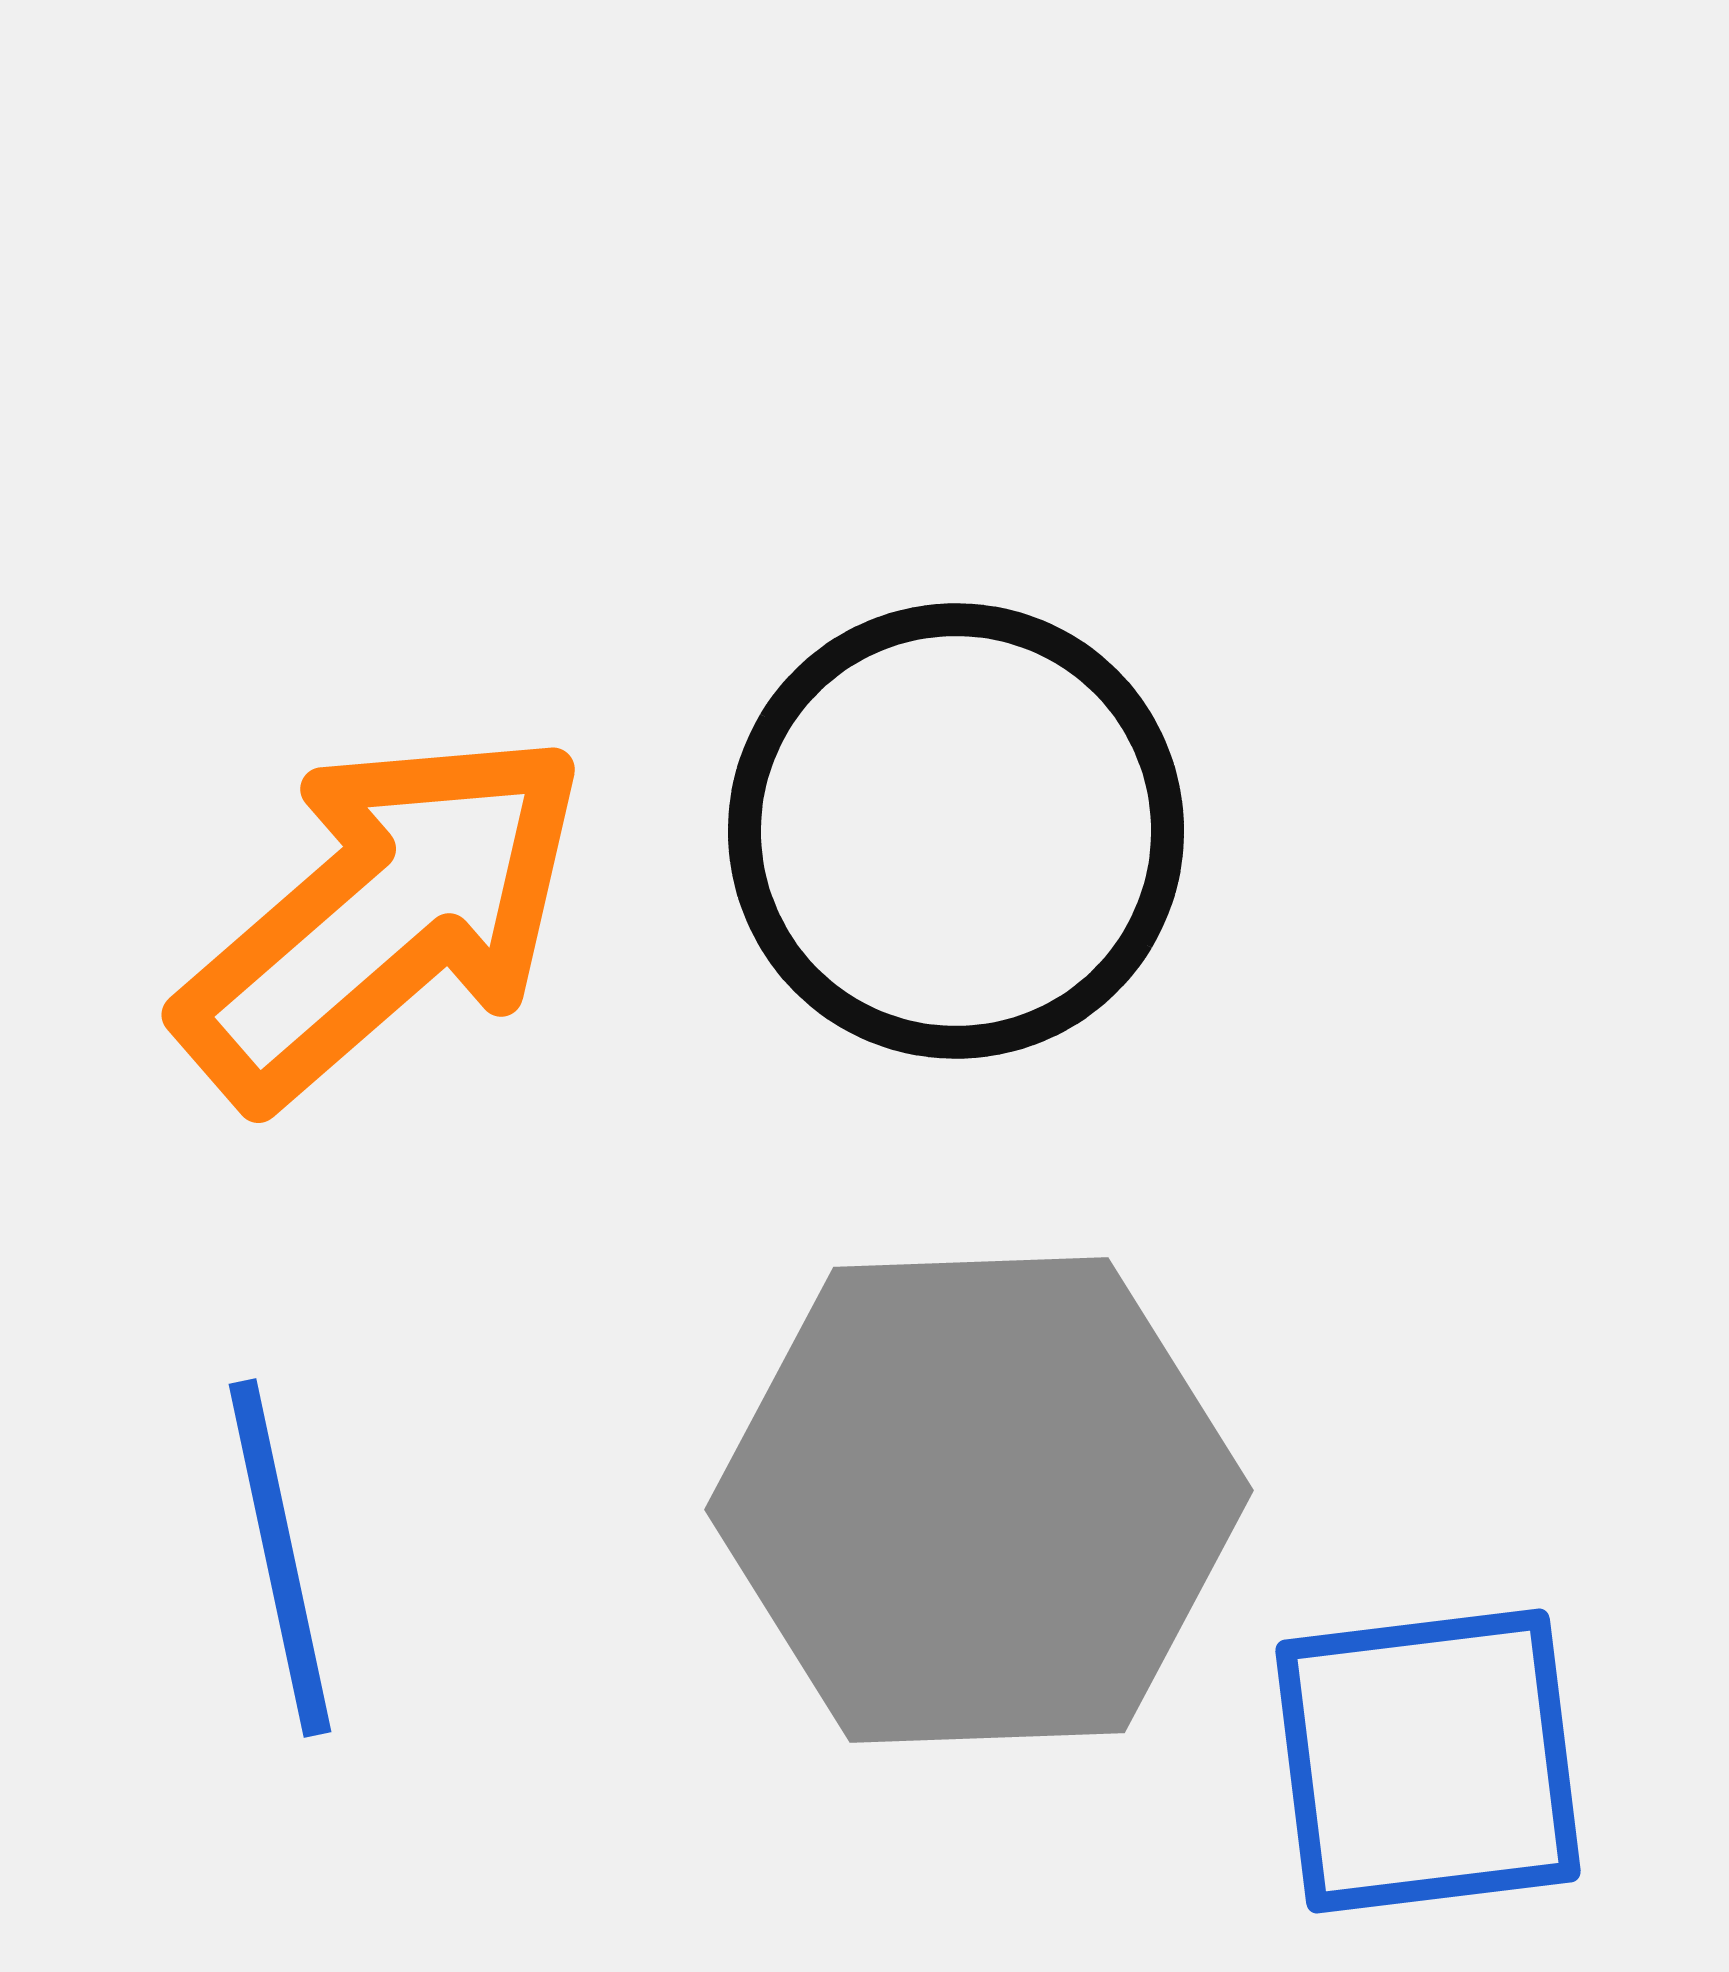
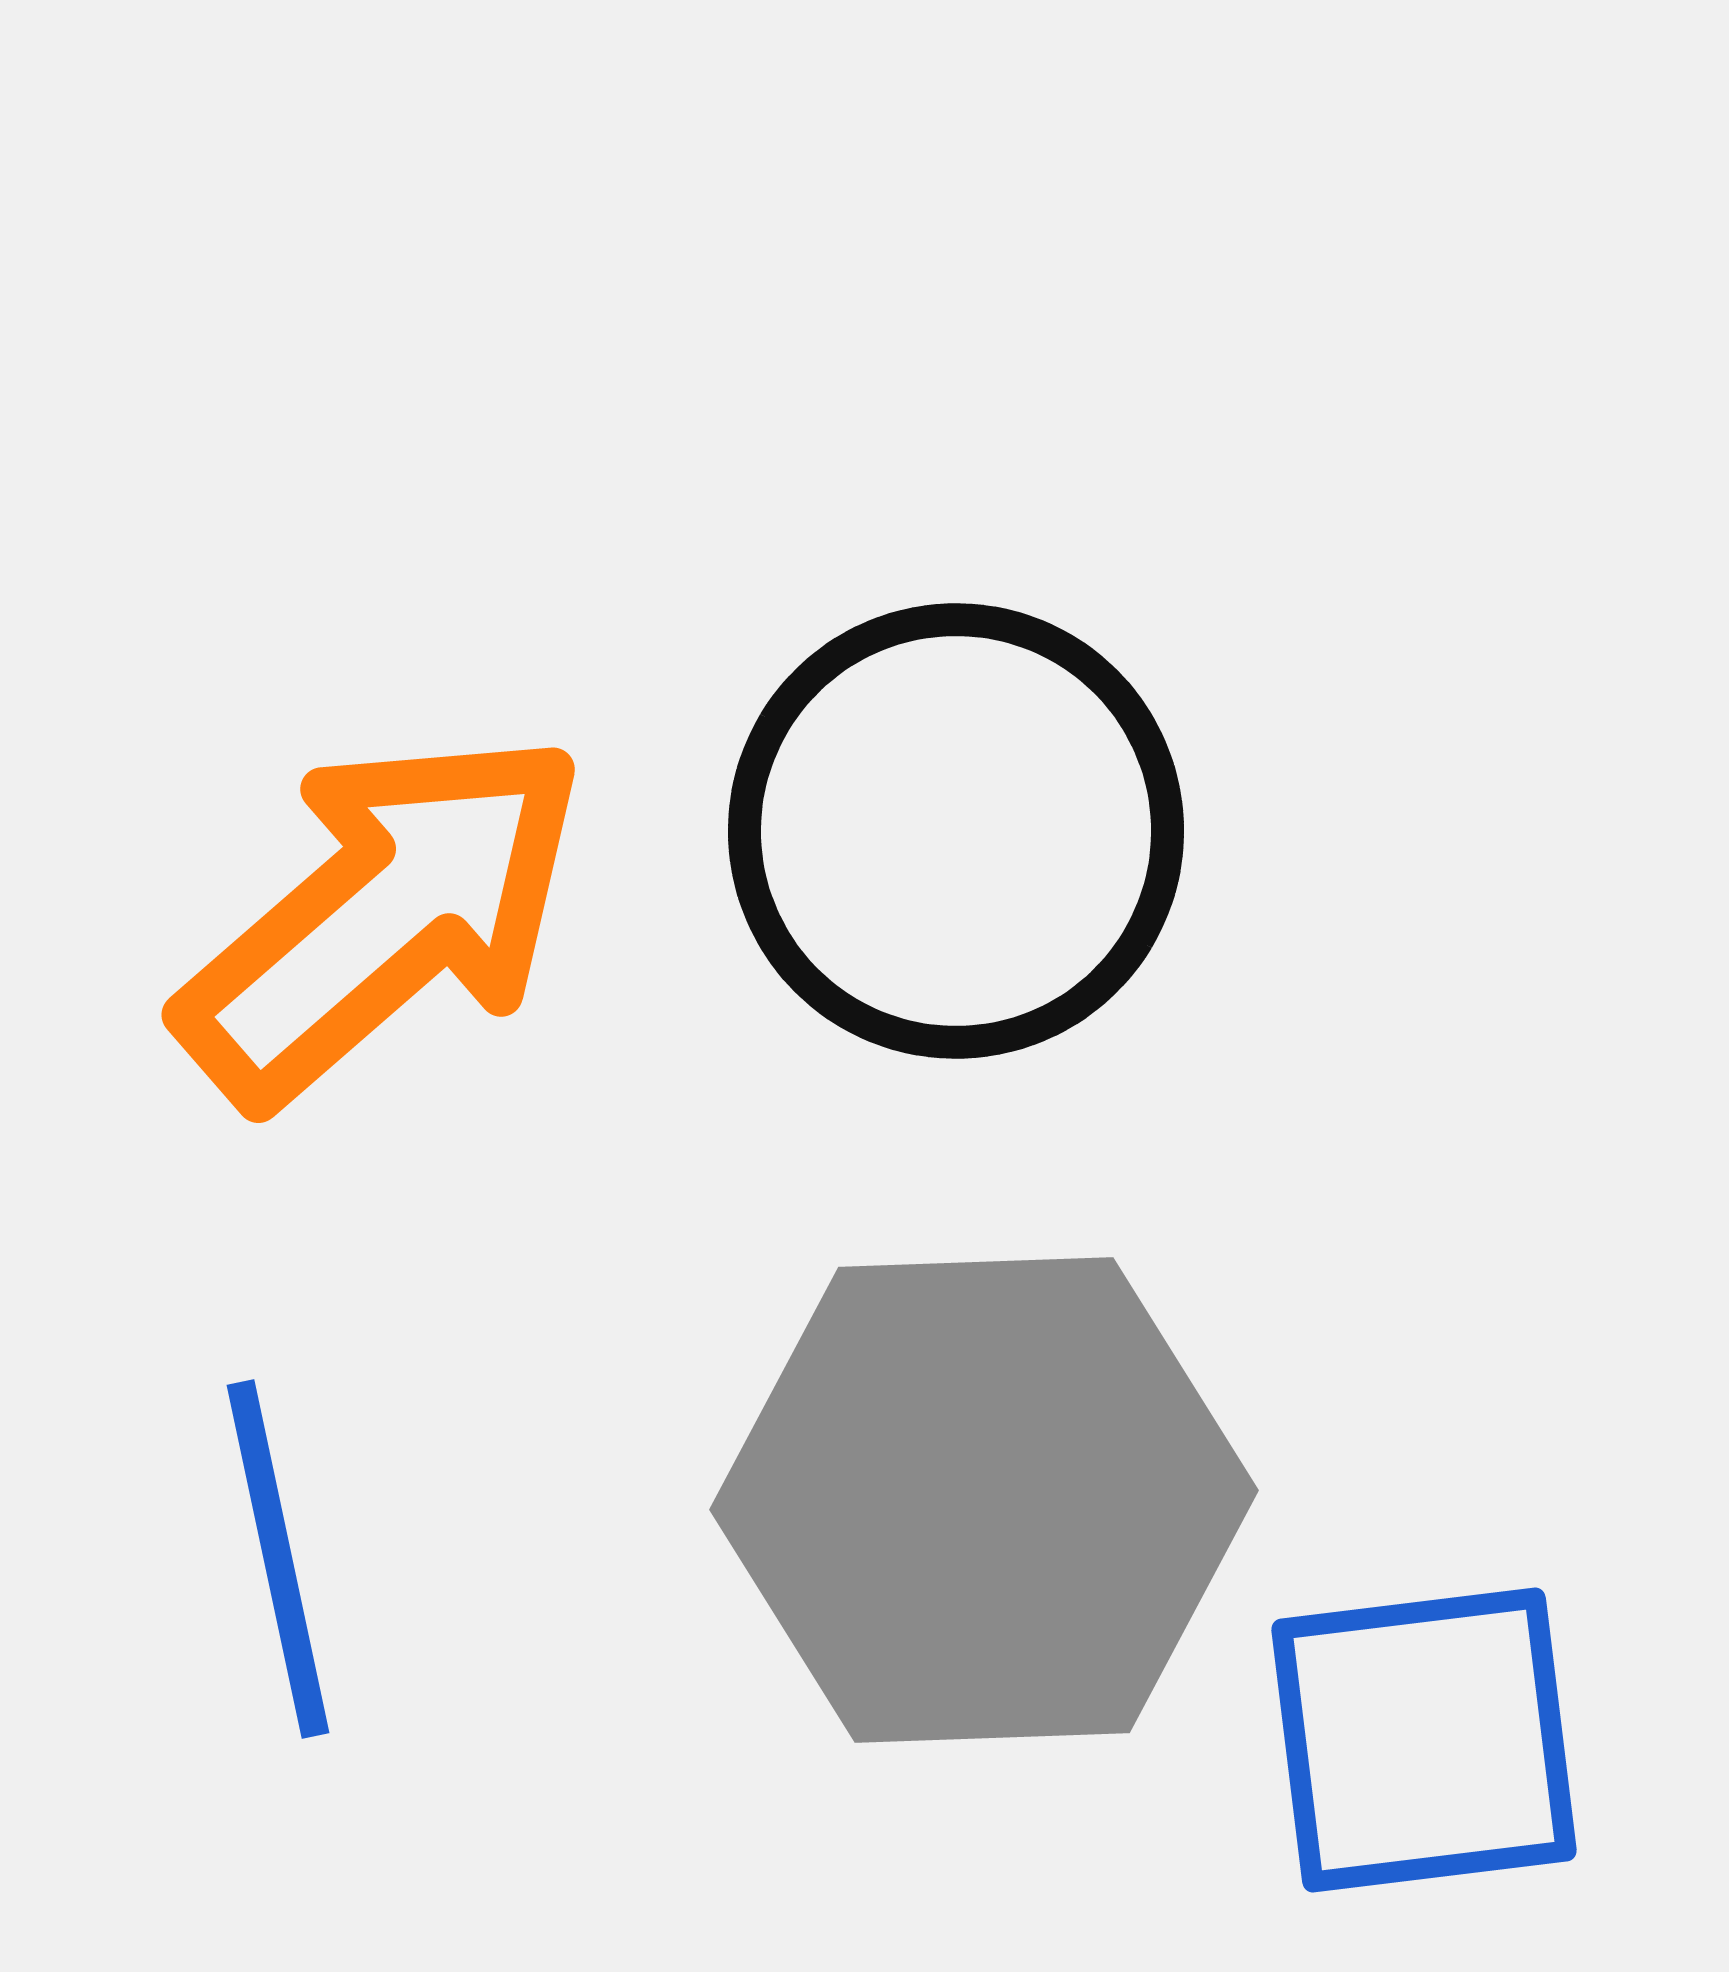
gray hexagon: moved 5 px right
blue line: moved 2 px left, 1 px down
blue square: moved 4 px left, 21 px up
